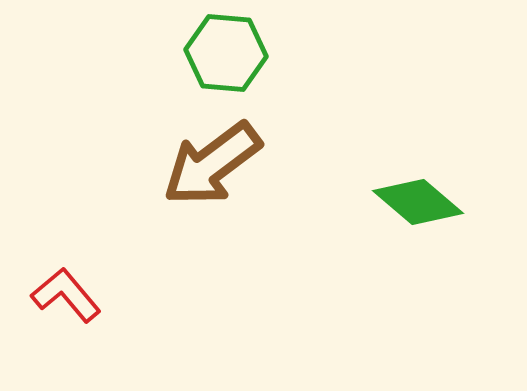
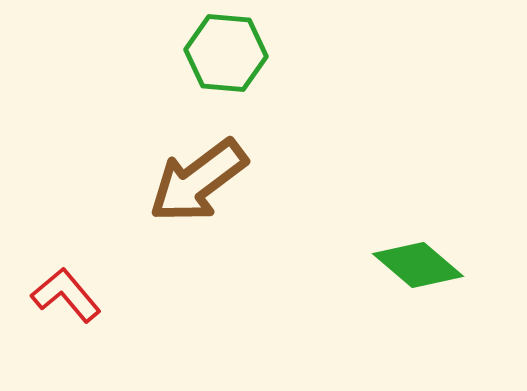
brown arrow: moved 14 px left, 17 px down
green diamond: moved 63 px down
